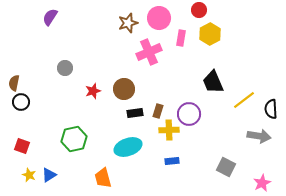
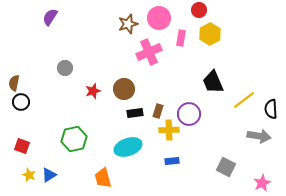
brown star: moved 1 px down
